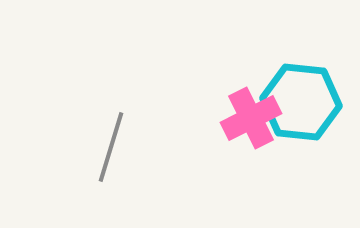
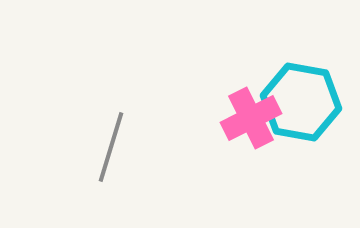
cyan hexagon: rotated 4 degrees clockwise
